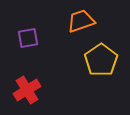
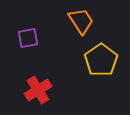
orange trapezoid: rotated 76 degrees clockwise
red cross: moved 11 px right
